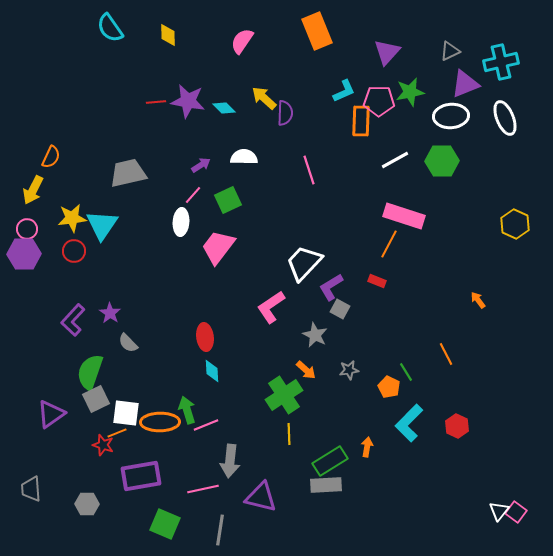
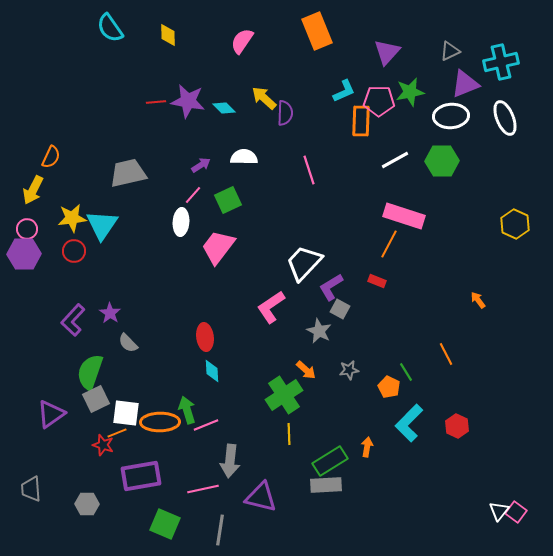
gray star at (315, 335): moved 4 px right, 4 px up
